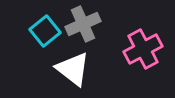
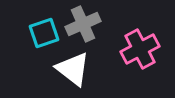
cyan square: moved 1 px left, 2 px down; rotated 20 degrees clockwise
pink cross: moved 3 px left
